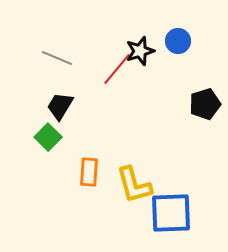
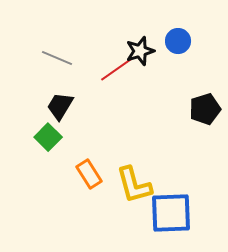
red line: rotated 15 degrees clockwise
black pentagon: moved 5 px down
orange rectangle: moved 2 px down; rotated 36 degrees counterclockwise
